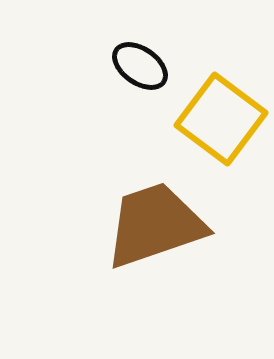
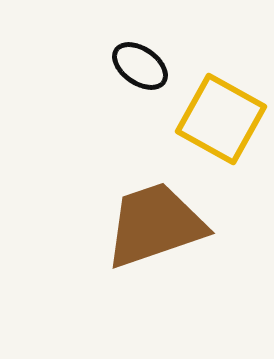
yellow square: rotated 8 degrees counterclockwise
